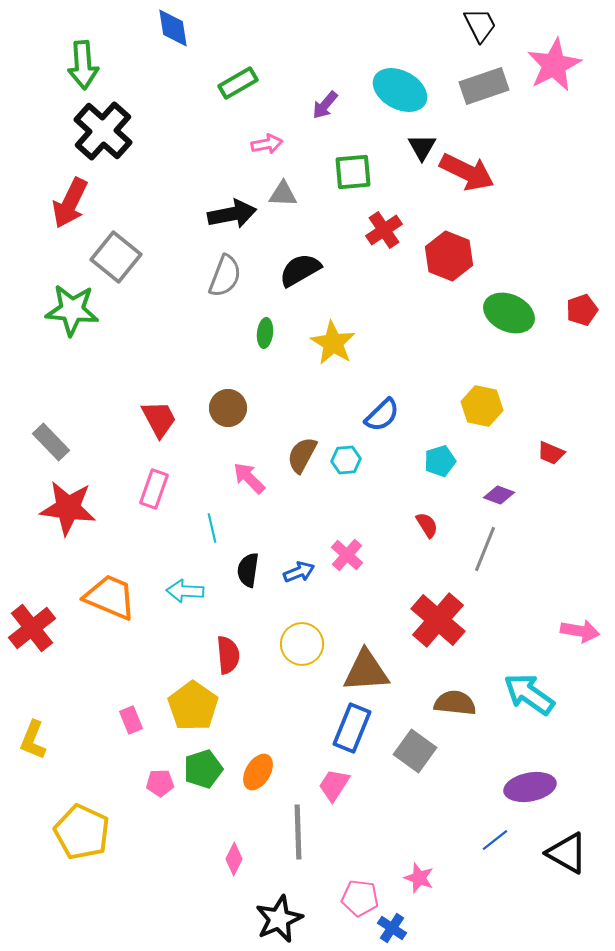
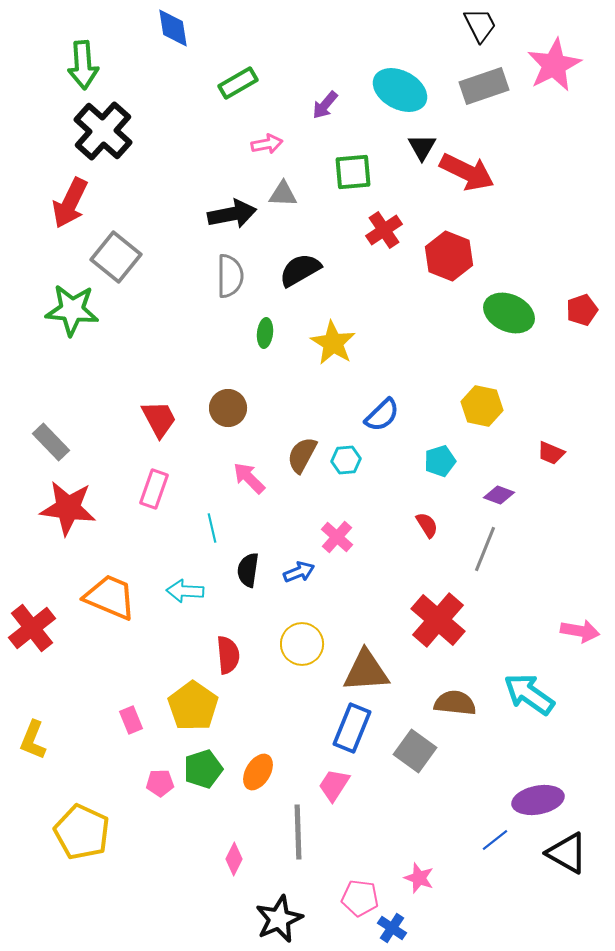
gray semicircle at (225, 276): moved 5 px right; rotated 21 degrees counterclockwise
pink cross at (347, 555): moved 10 px left, 18 px up
purple ellipse at (530, 787): moved 8 px right, 13 px down
